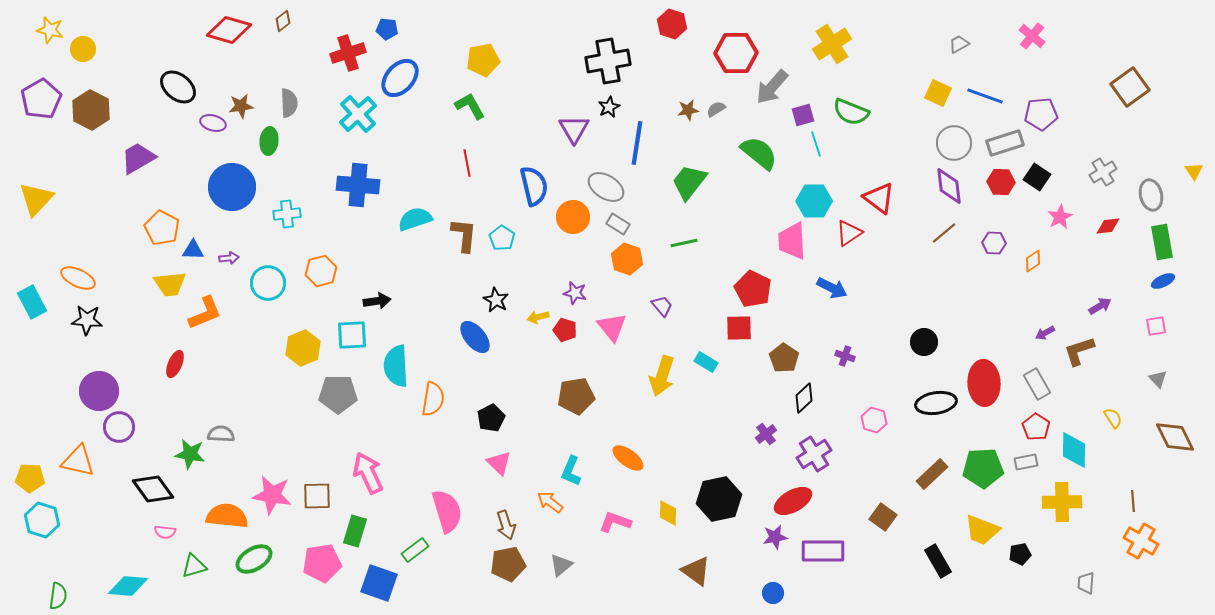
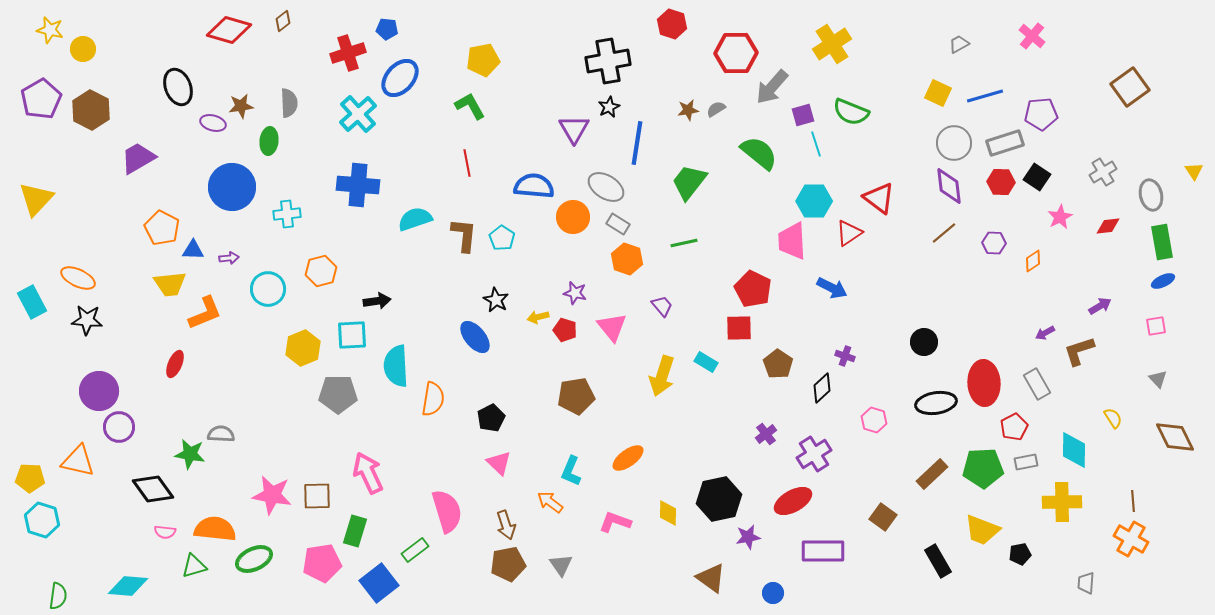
black ellipse at (178, 87): rotated 30 degrees clockwise
blue line at (985, 96): rotated 36 degrees counterclockwise
blue semicircle at (534, 186): rotated 72 degrees counterclockwise
cyan circle at (268, 283): moved 6 px down
brown pentagon at (784, 358): moved 6 px left, 6 px down
black diamond at (804, 398): moved 18 px right, 10 px up
red pentagon at (1036, 427): moved 22 px left; rotated 12 degrees clockwise
orange ellipse at (628, 458): rotated 72 degrees counterclockwise
orange semicircle at (227, 516): moved 12 px left, 13 px down
purple star at (775, 537): moved 27 px left
orange cross at (1141, 541): moved 10 px left, 2 px up
green ellipse at (254, 559): rotated 6 degrees clockwise
gray triangle at (561, 565): rotated 25 degrees counterclockwise
brown triangle at (696, 571): moved 15 px right, 7 px down
blue square at (379, 583): rotated 33 degrees clockwise
